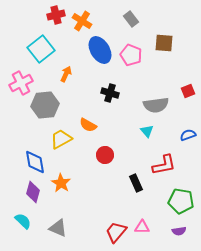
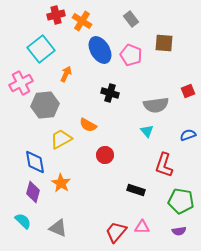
red L-shape: rotated 120 degrees clockwise
black rectangle: moved 7 px down; rotated 48 degrees counterclockwise
